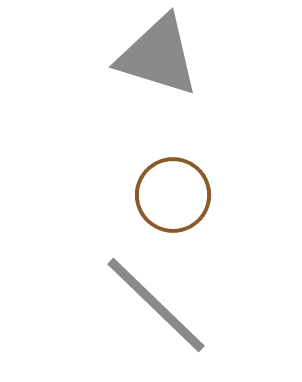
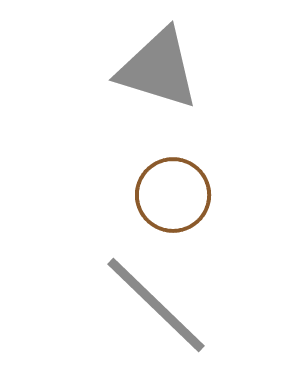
gray triangle: moved 13 px down
